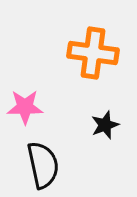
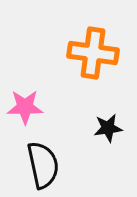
black star: moved 3 px right, 3 px down; rotated 12 degrees clockwise
